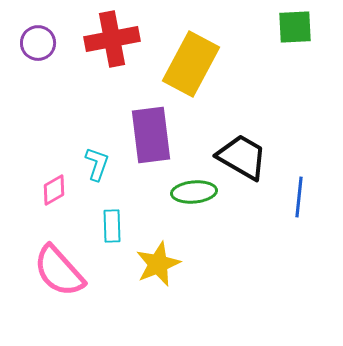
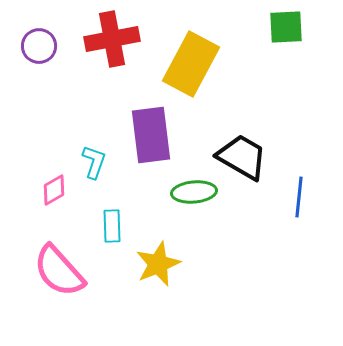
green square: moved 9 px left
purple circle: moved 1 px right, 3 px down
cyan L-shape: moved 3 px left, 2 px up
